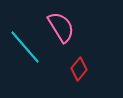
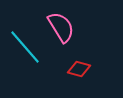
red diamond: rotated 65 degrees clockwise
